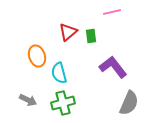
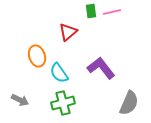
green rectangle: moved 25 px up
purple L-shape: moved 12 px left, 1 px down
cyan semicircle: rotated 20 degrees counterclockwise
gray arrow: moved 8 px left
